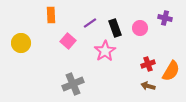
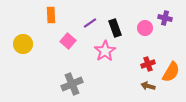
pink circle: moved 5 px right
yellow circle: moved 2 px right, 1 px down
orange semicircle: moved 1 px down
gray cross: moved 1 px left
